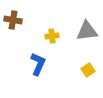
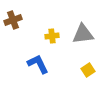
brown cross: rotated 30 degrees counterclockwise
gray triangle: moved 4 px left, 3 px down
blue L-shape: rotated 50 degrees counterclockwise
